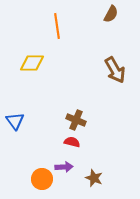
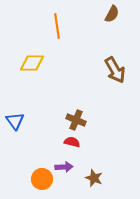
brown semicircle: moved 1 px right
